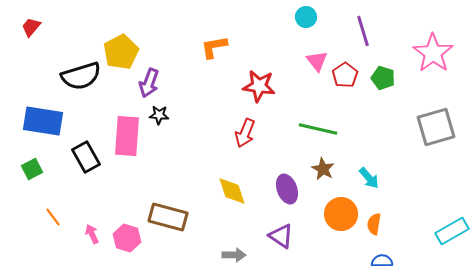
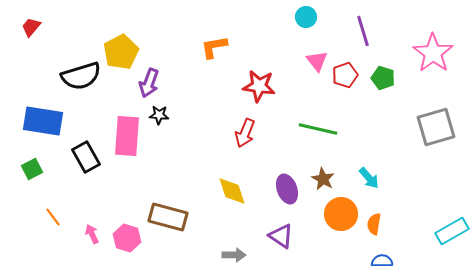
red pentagon: rotated 15 degrees clockwise
brown star: moved 10 px down
